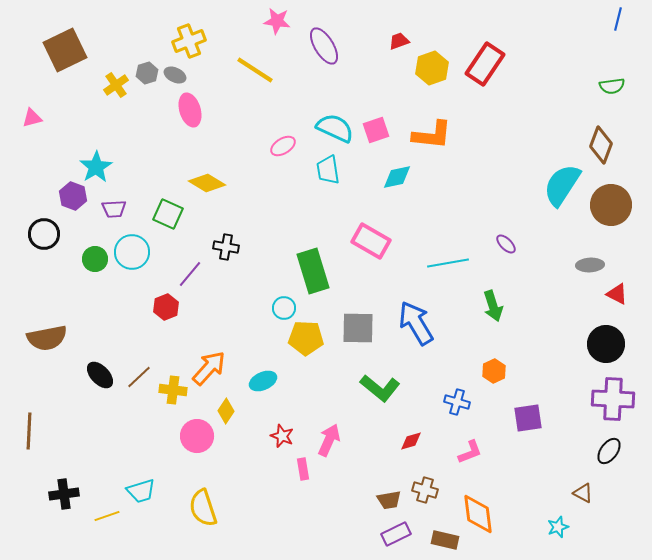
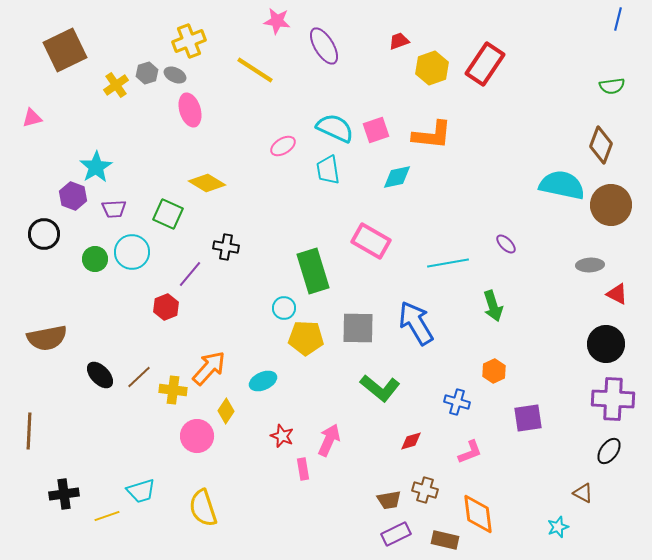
cyan semicircle at (562, 185): rotated 69 degrees clockwise
